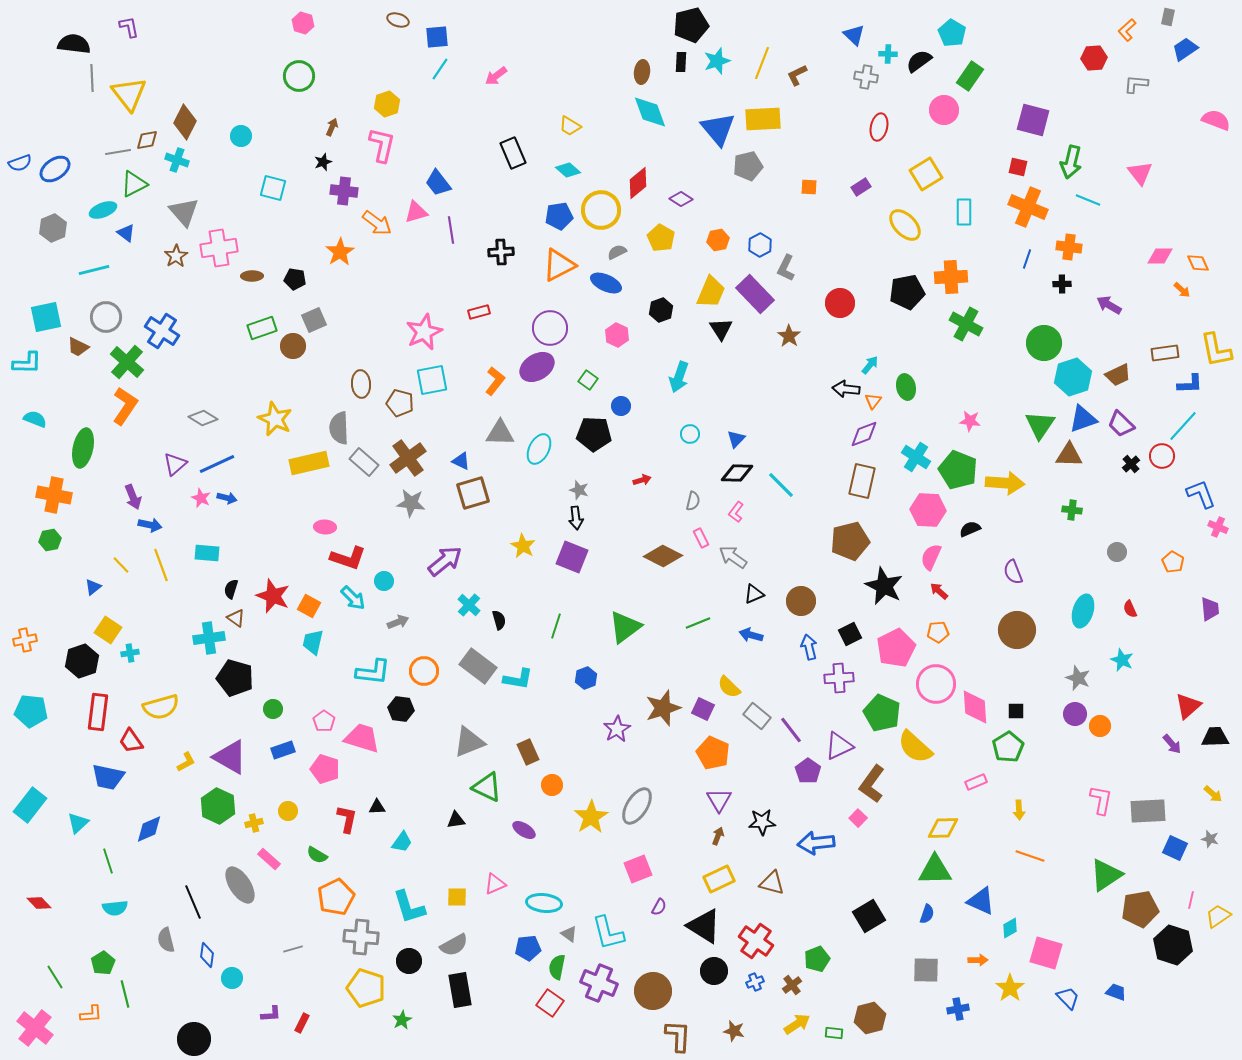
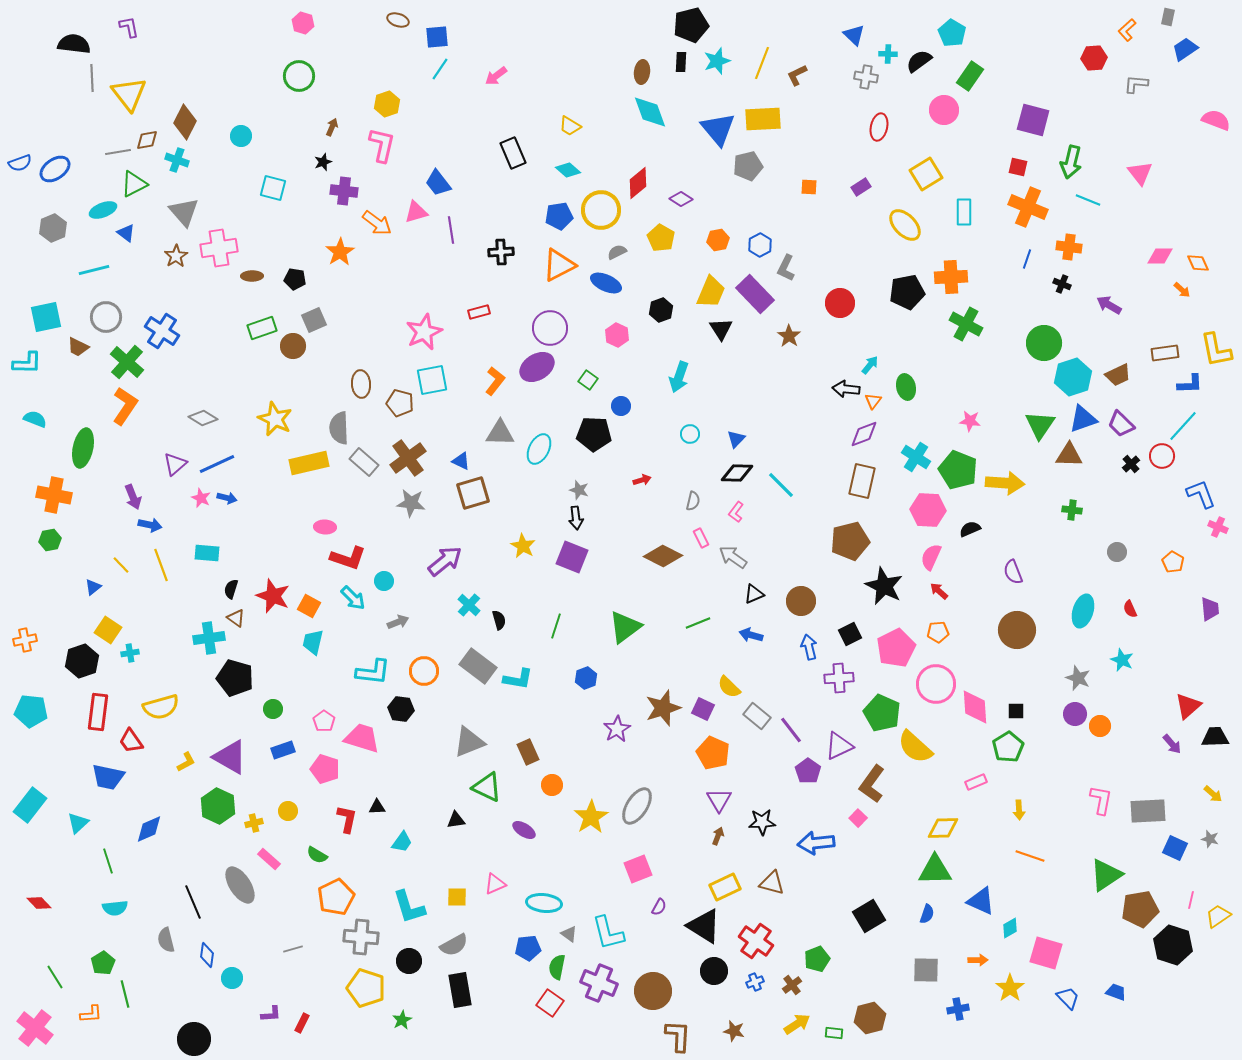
black cross at (1062, 284): rotated 24 degrees clockwise
yellow rectangle at (719, 879): moved 6 px right, 8 px down
